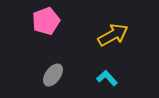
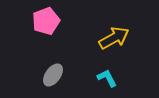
yellow arrow: moved 1 px right, 3 px down
cyan L-shape: rotated 15 degrees clockwise
